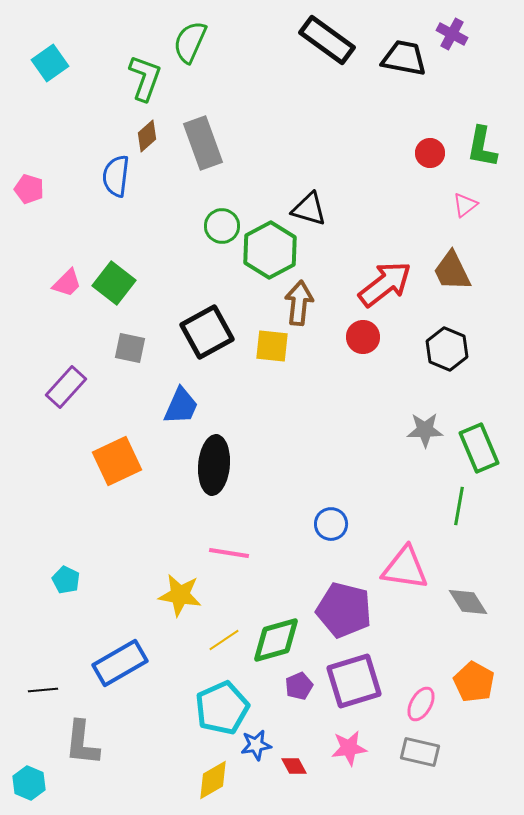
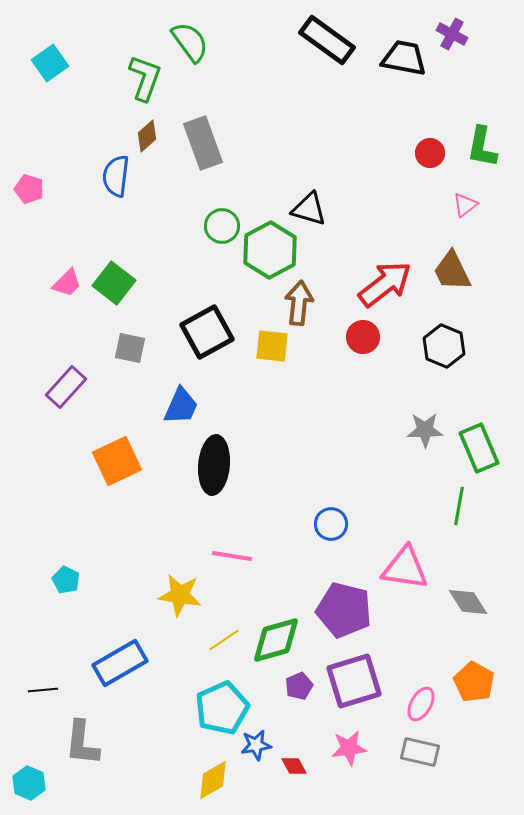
green semicircle at (190, 42): rotated 120 degrees clockwise
black hexagon at (447, 349): moved 3 px left, 3 px up
pink line at (229, 553): moved 3 px right, 3 px down
